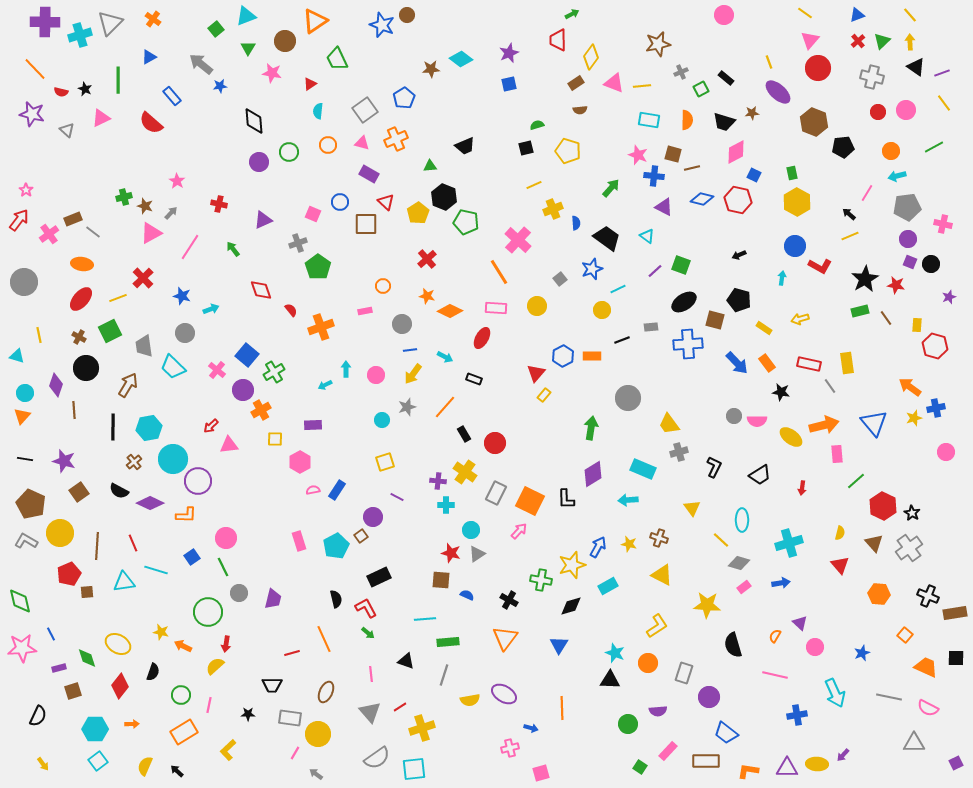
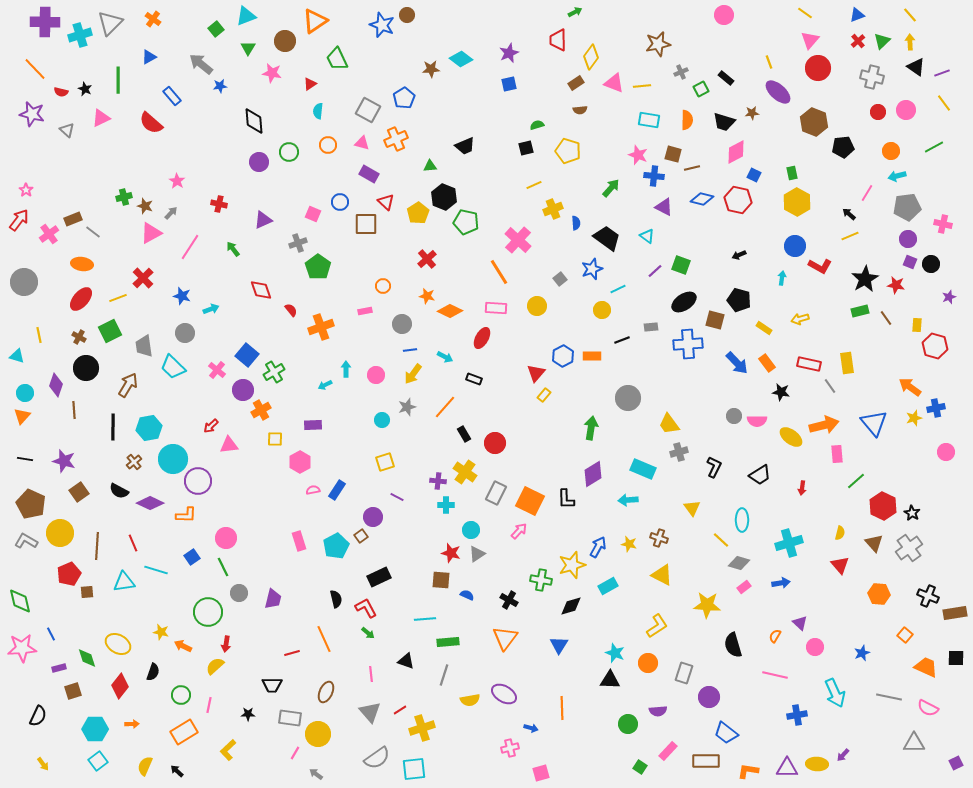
green arrow at (572, 14): moved 3 px right, 2 px up
gray square at (365, 110): moved 3 px right; rotated 25 degrees counterclockwise
red line at (400, 707): moved 3 px down
